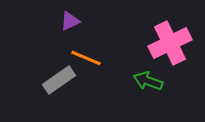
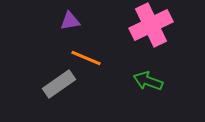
purple triangle: rotated 15 degrees clockwise
pink cross: moved 19 px left, 18 px up
gray rectangle: moved 4 px down
